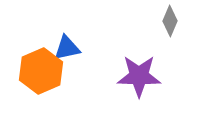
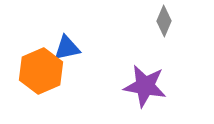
gray diamond: moved 6 px left
purple star: moved 6 px right, 10 px down; rotated 9 degrees clockwise
